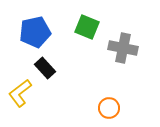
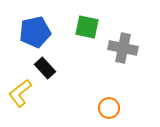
green square: rotated 10 degrees counterclockwise
